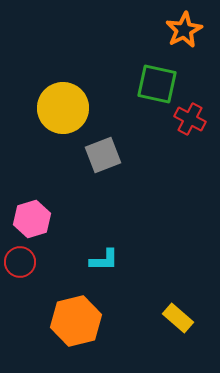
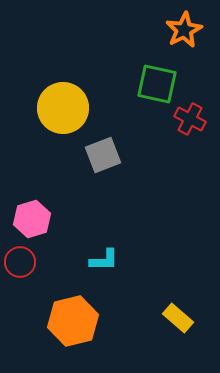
orange hexagon: moved 3 px left
